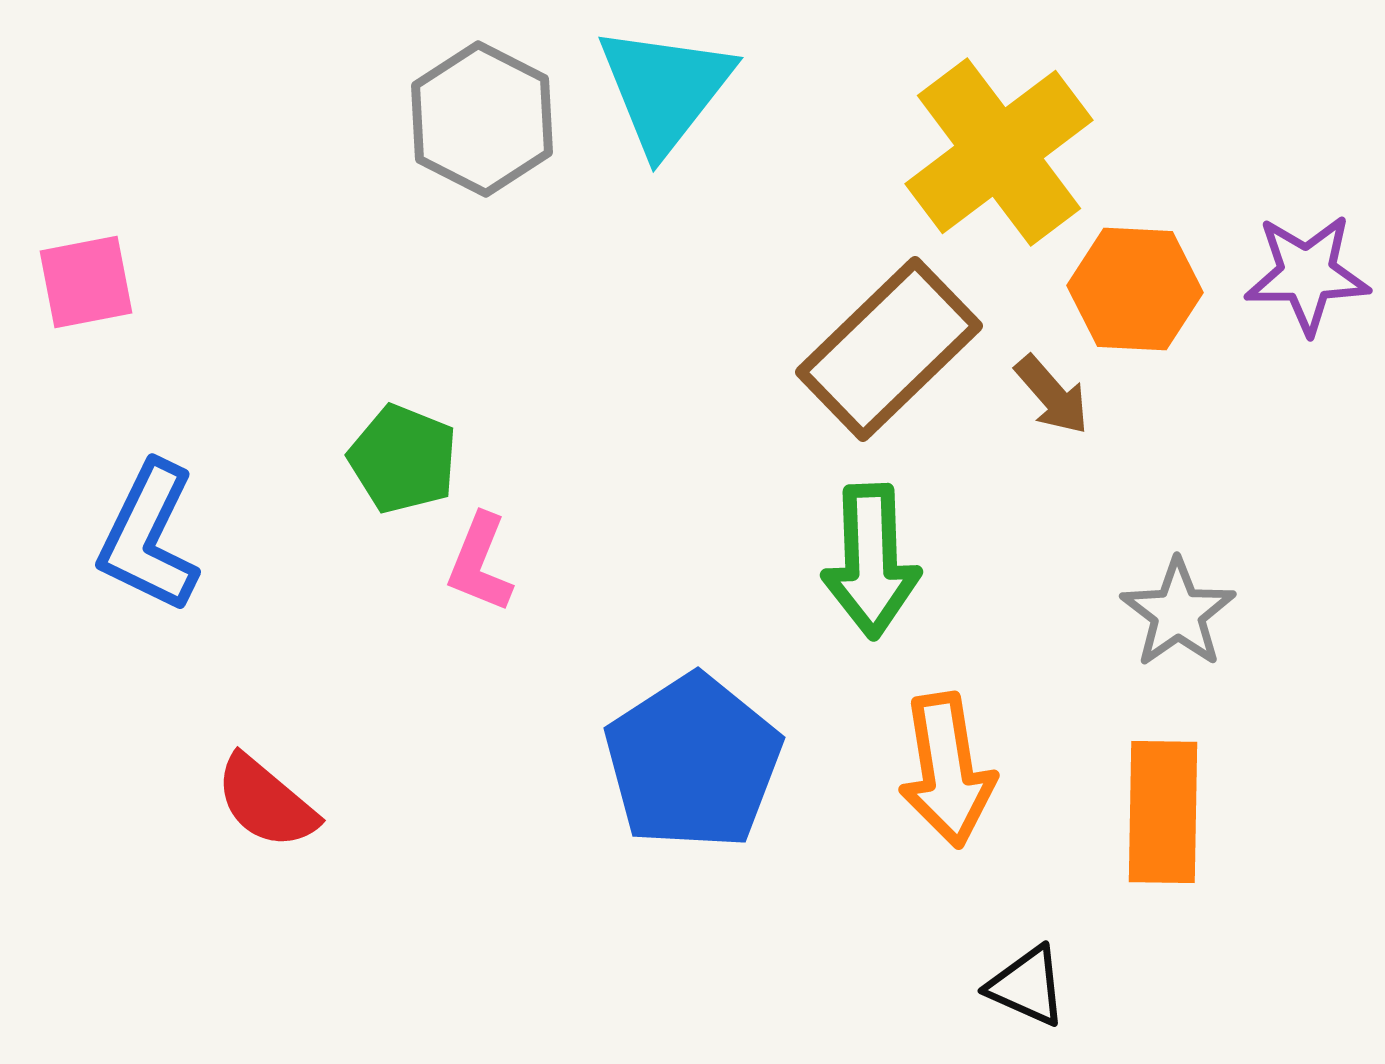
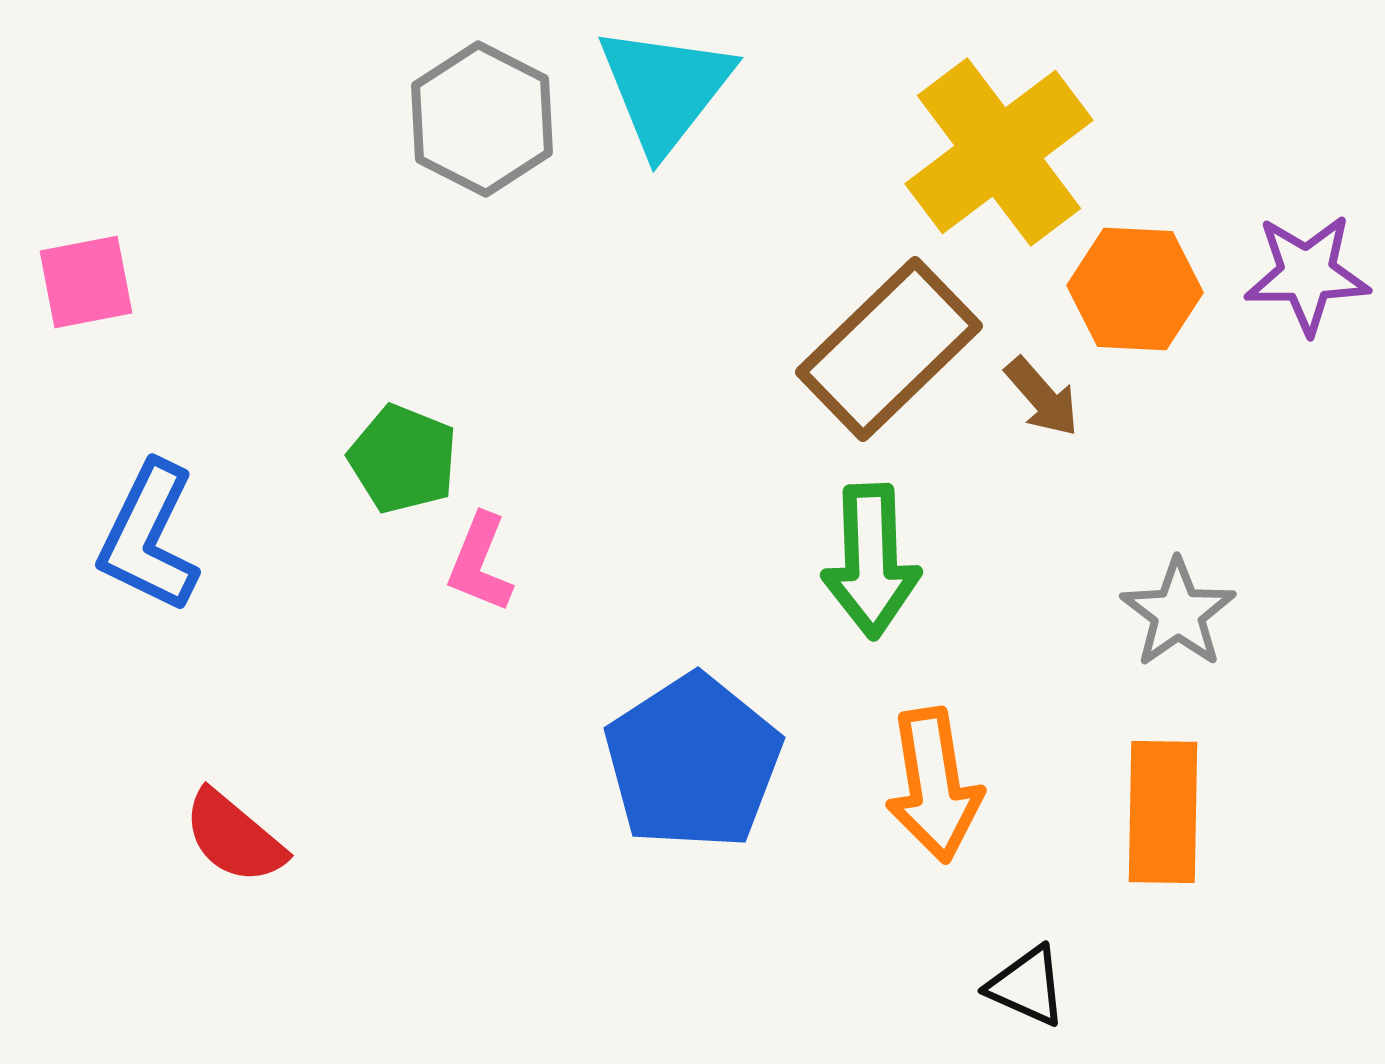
brown arrow: moved 10 px left, 2 px down
orange arrow: moved 13 px left, 15 px down
red semicircle: moved 32 px left, 35 px down
